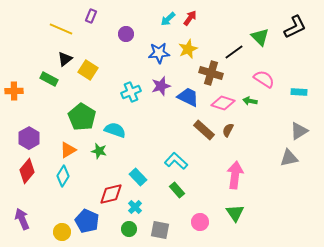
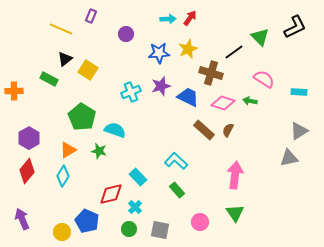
cyan arrow at (168, 19): rotated 140 degrees counterclockwise
